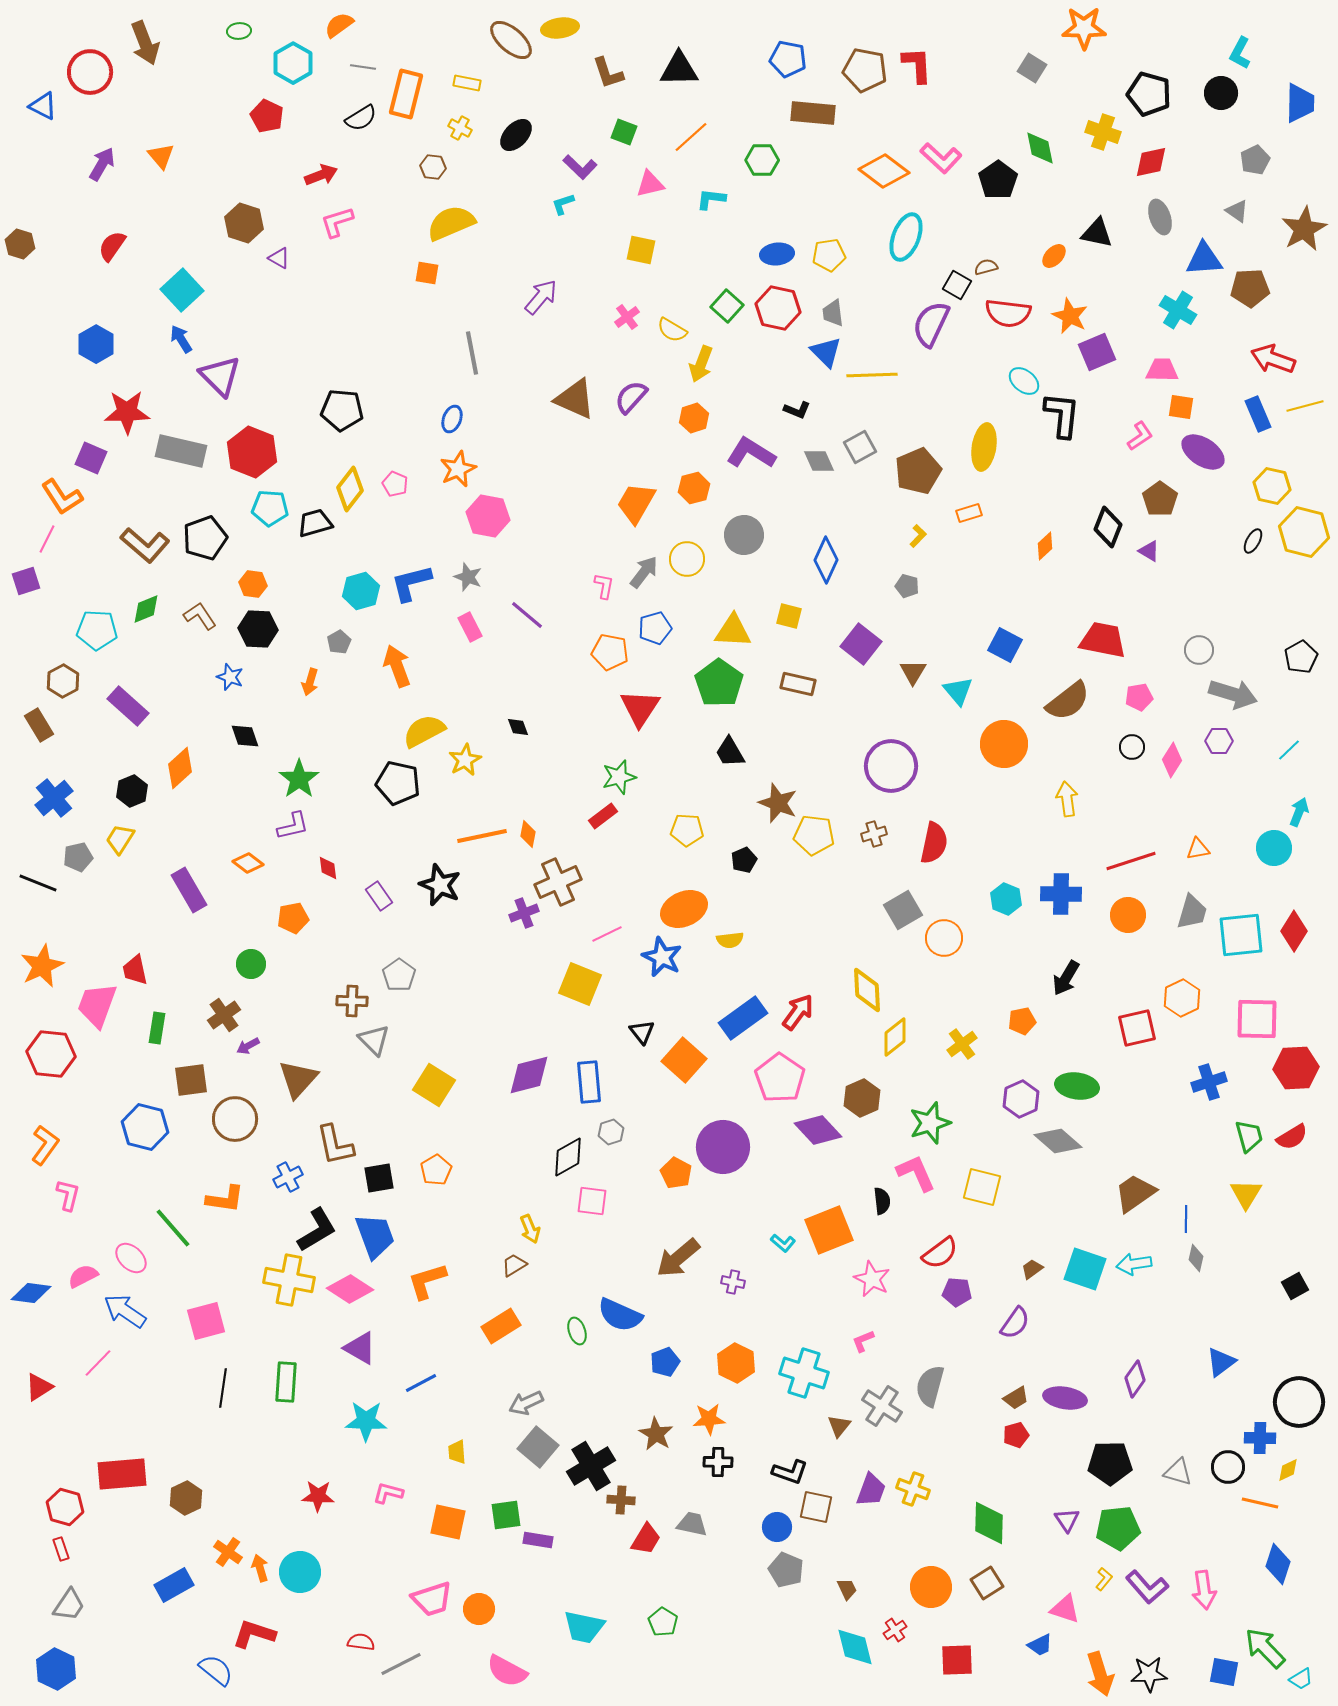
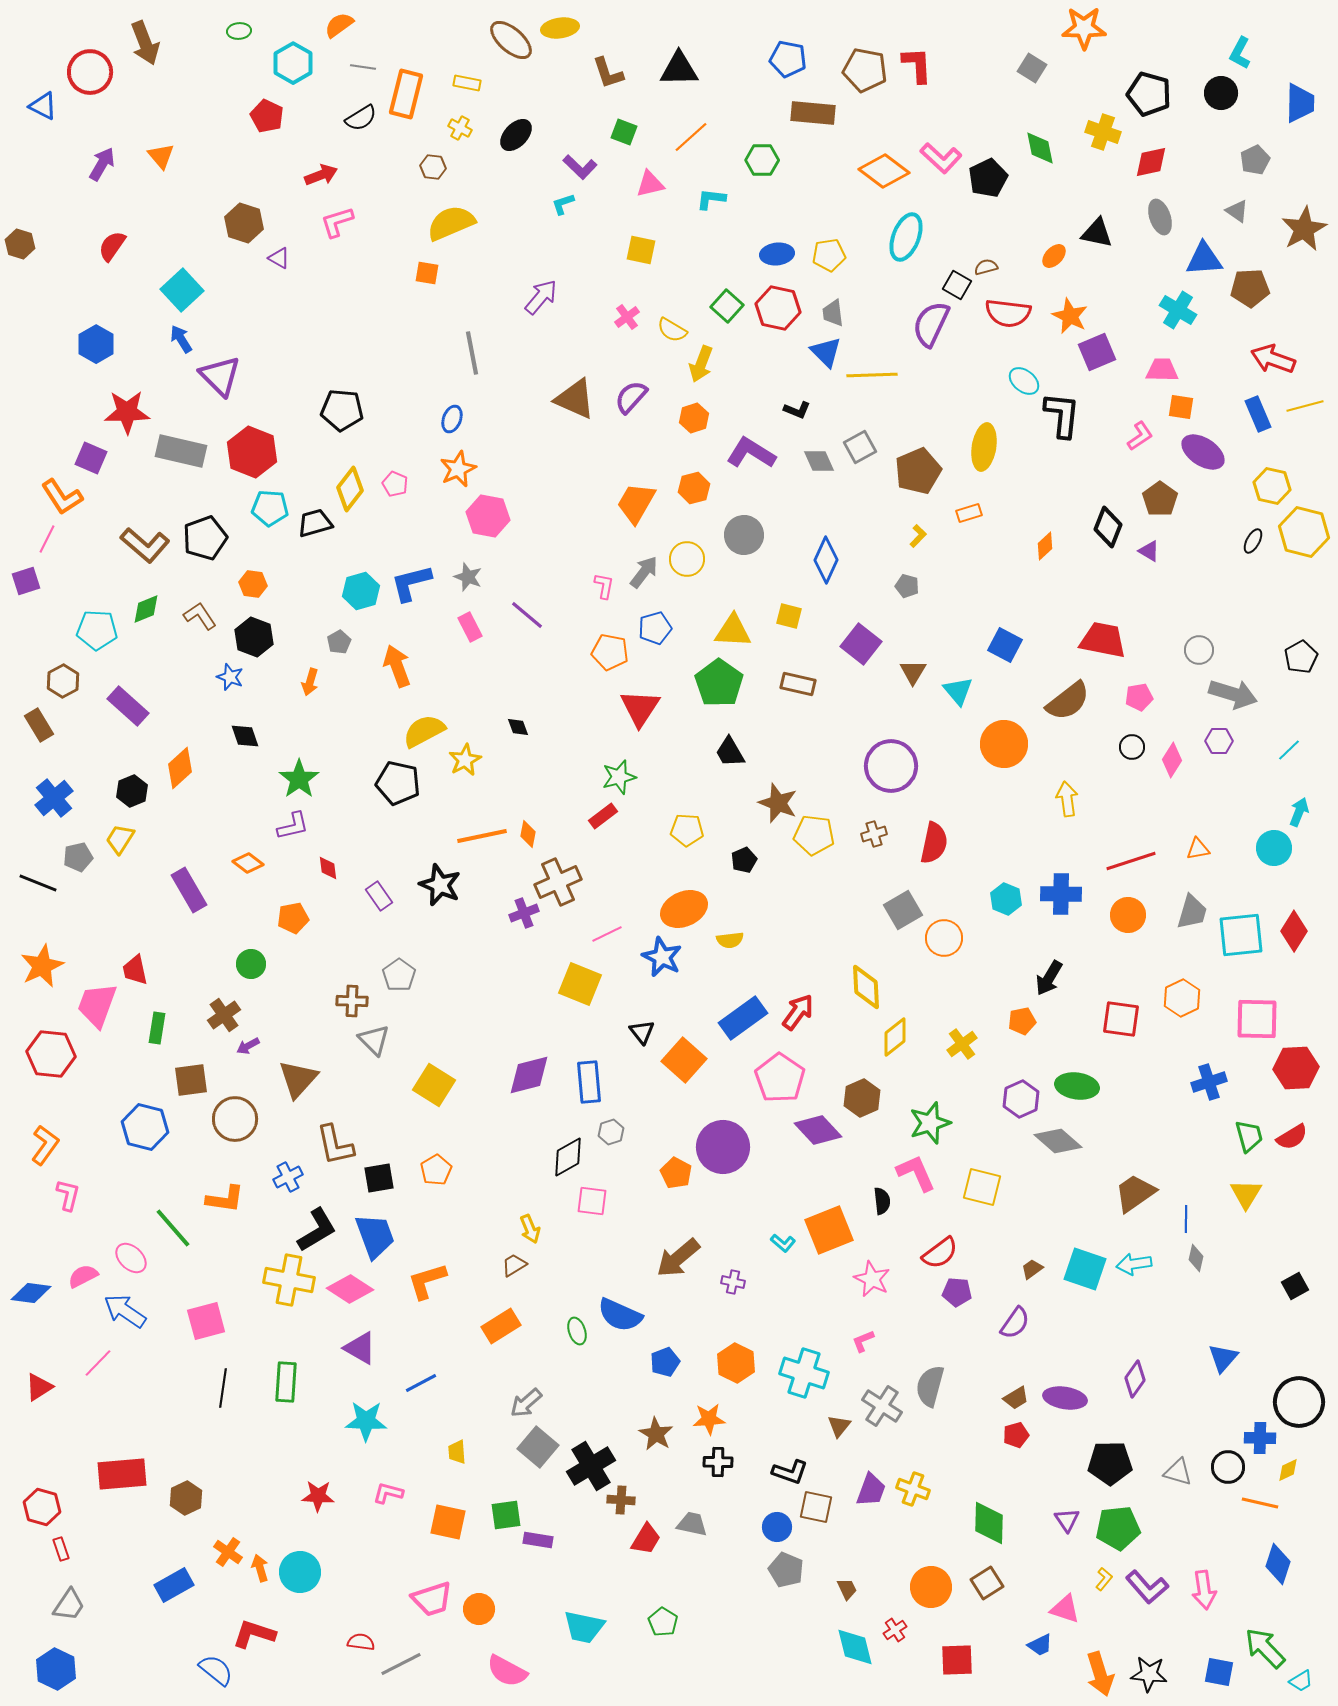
black pentagon at (998, 180): moved 10 px left, 2 px up; rotated 9 degrees clockwise
black hexagon at (258, 629): moved 4 px left, 8 px down; rotated 18 degrees clockwise
black arrow at (1066, 978): moved 17 px left
yellow diamond at (867, 990): moved 1 px left, 3 px up
red square at (1137, 1028): moved 16 px left, 9 px up; rotated 21 degrees clockwise
blue triangle at (1221, 1362): moved 2 px right, 4 px up; rotated 12 degrees counterclockwise
gray arrow at (526, 1403): rotated 16 degrees counterclockwise
red hexagon at (65, 1507): moved 23 px left
blue square at (1224, 1672): moved 5 px left
black star at (1149, 1674): rotated 9 degrees clockwise
cyan trapezoid at (1301, 1679): moved 2 px down
